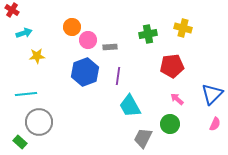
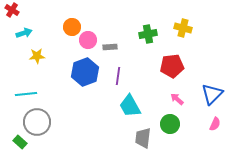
gray circle: moved 2 px left
gray trapezoid: rotated 20 degrees counterclockwise
